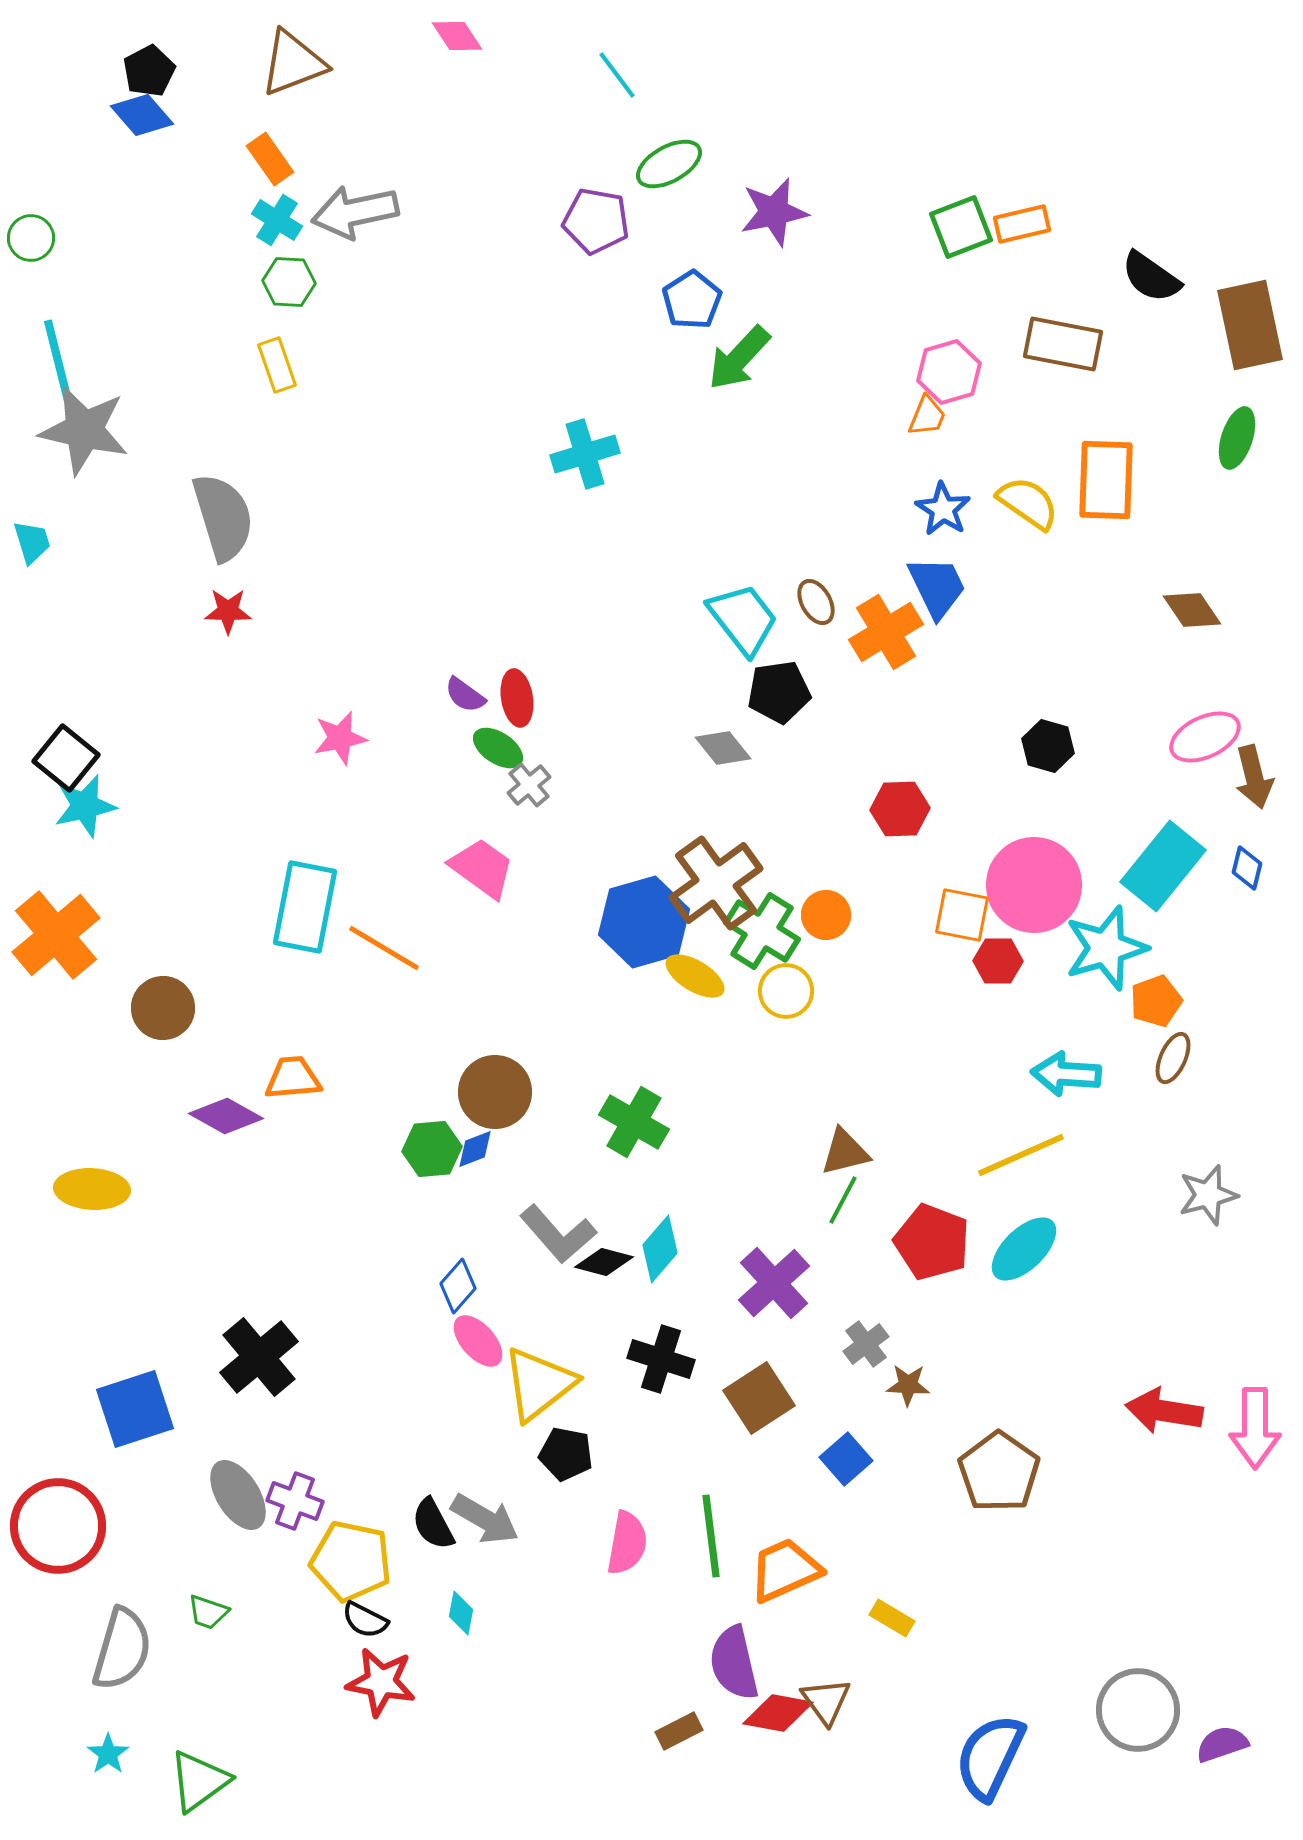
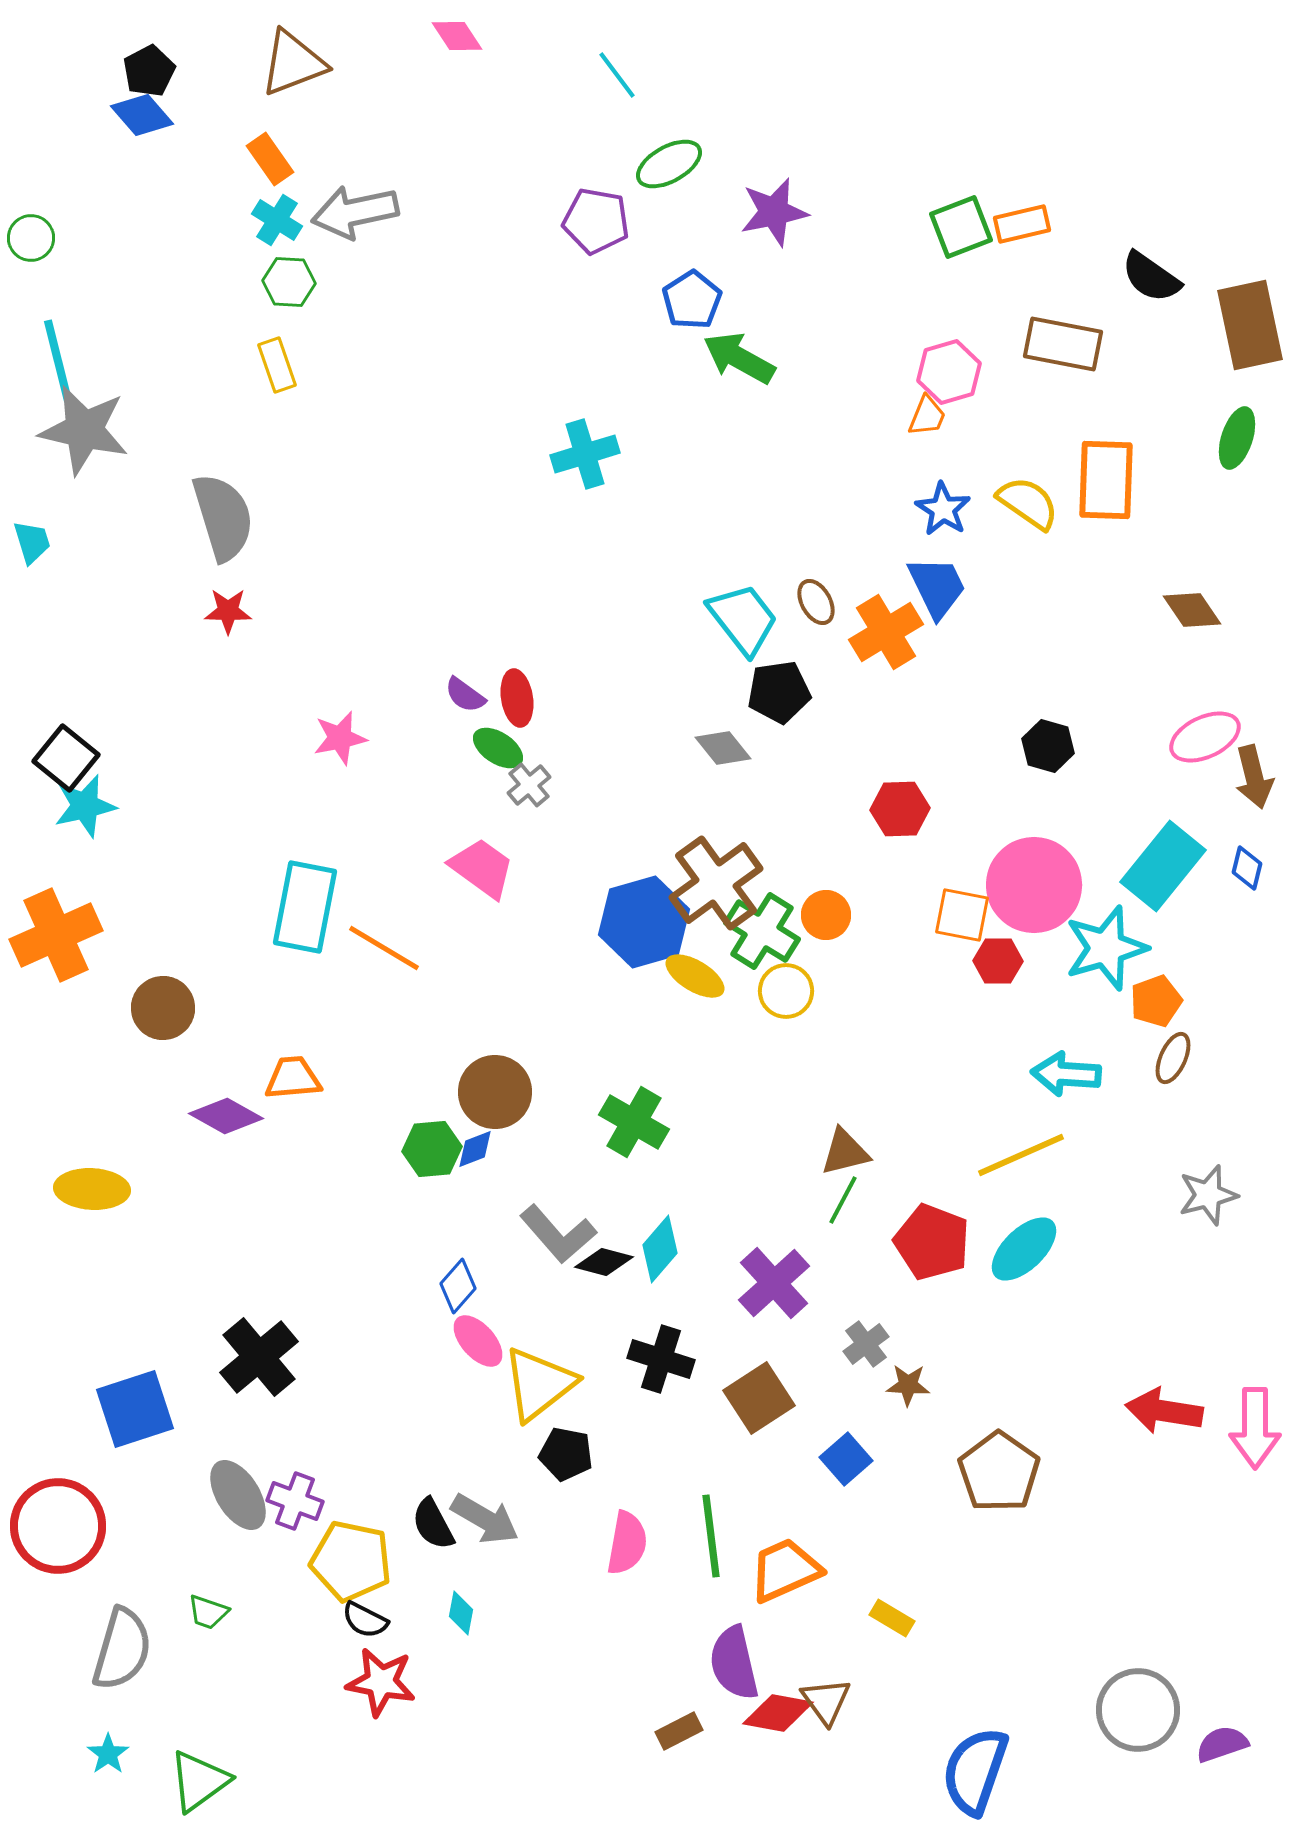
green arrow at (739, 358): rotated 76 degrees clockwise
orange cross at (56, 935): rotated 16 degrees clockwise
blue semicircle at (990, 1757): moved 15 px left, 14 px down; rotated 6 degrees counterclockwise
